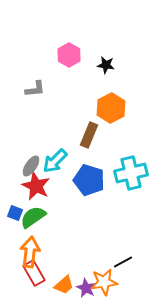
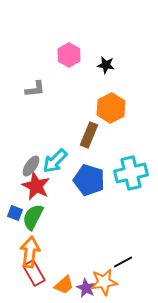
green semicircle: rotated 28 degrees counterclockwise
